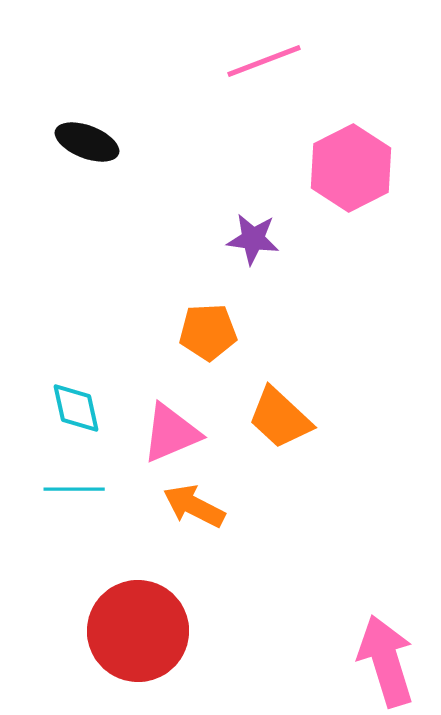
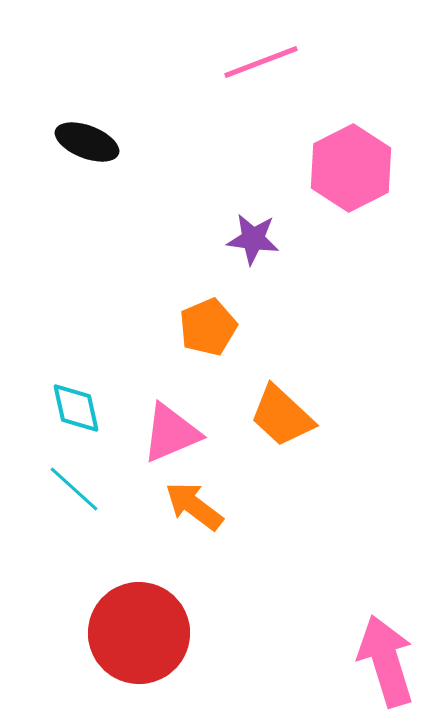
pink line: moved 3 px left, 1 px down
orange pentagon: moved 5 px up; rotated 20 degrees counterclockwise
orange trapezoid: moved 2 px right, 2 px up
cyan line: rotated 42 degrees clockwise
orange arrow: rotated 10 degrees clockwise
red circle: moved 1 px right, 2 px down
